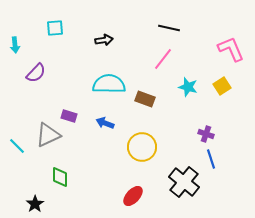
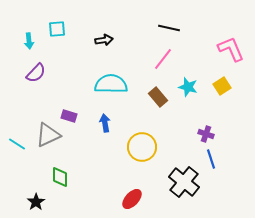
cyan square: moved 2 px right, 1 px down
cyan arrow: moved 14 px right, 4 px up
cyan semicircle: moved 2 px right
brown rectangle: moved 13 px right, 2 px up; rotated 30 degrees clockwise
blue arrow: rotated 60 degrees clockwise
cyan line: moved 2 px up; rotated 12 degrees counterclockwise
red ellipse: moved 1 px left, 3 px down
black star: moved 1 px right, 2 px up
